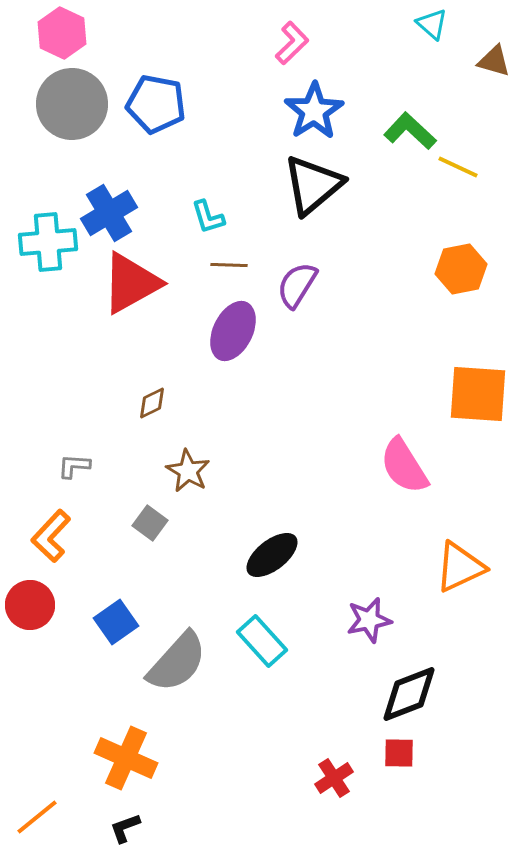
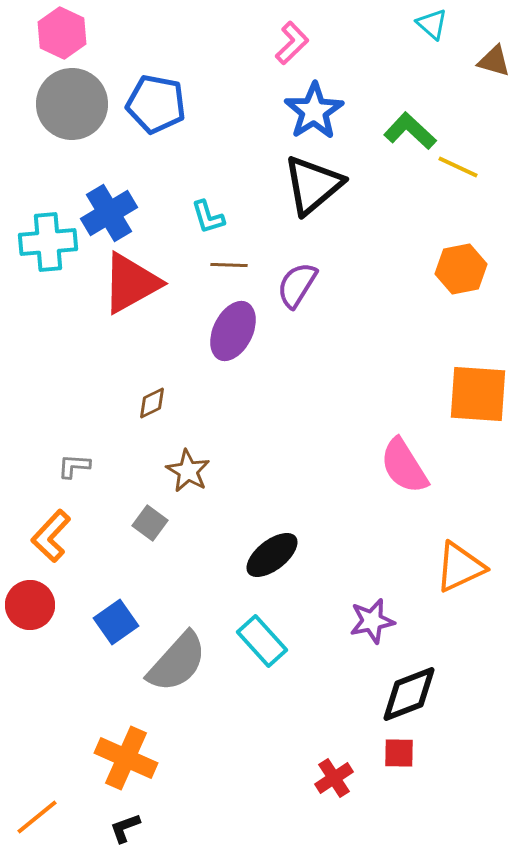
purple star: moved 3 px right, 1 px down
